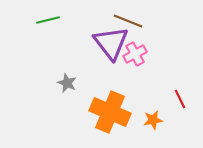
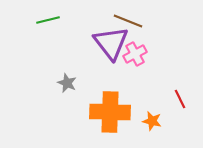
orange cross: rotated 21 degrees counterclockwise
orange star: moved 1 px left, 1 px down; rotated 24 degrees clockwise
